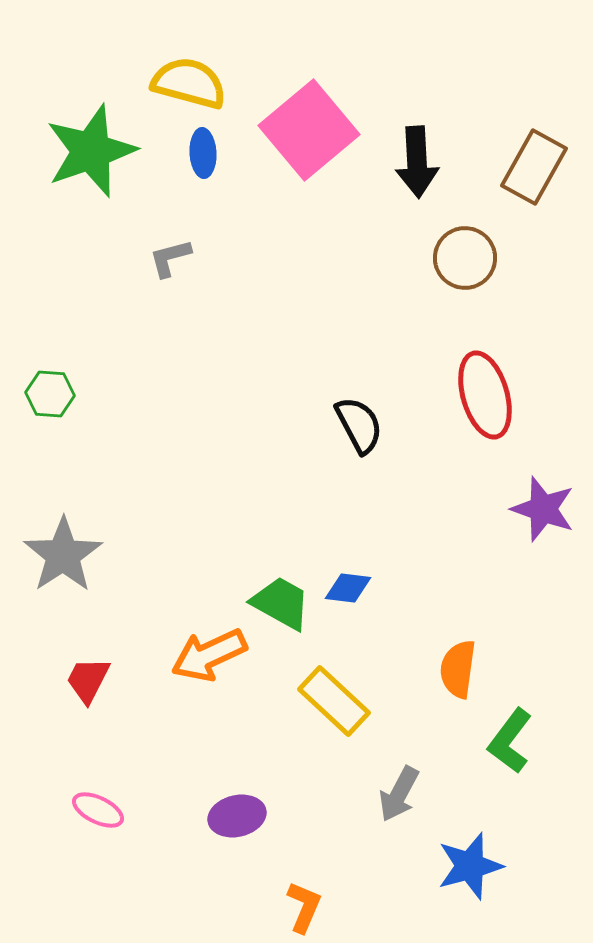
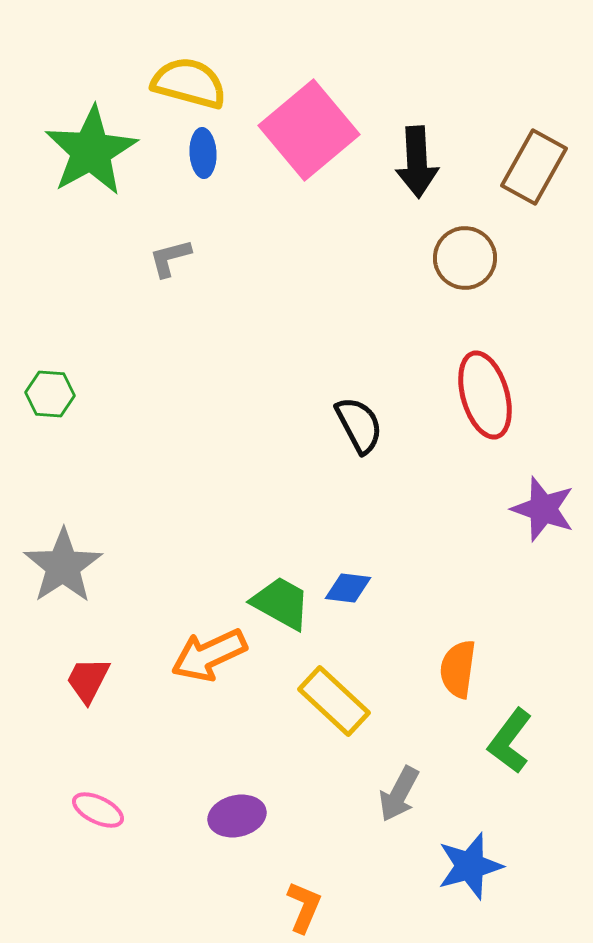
green star: rotated 10 degrees counterclockwise
gray star: moved 11 px down
